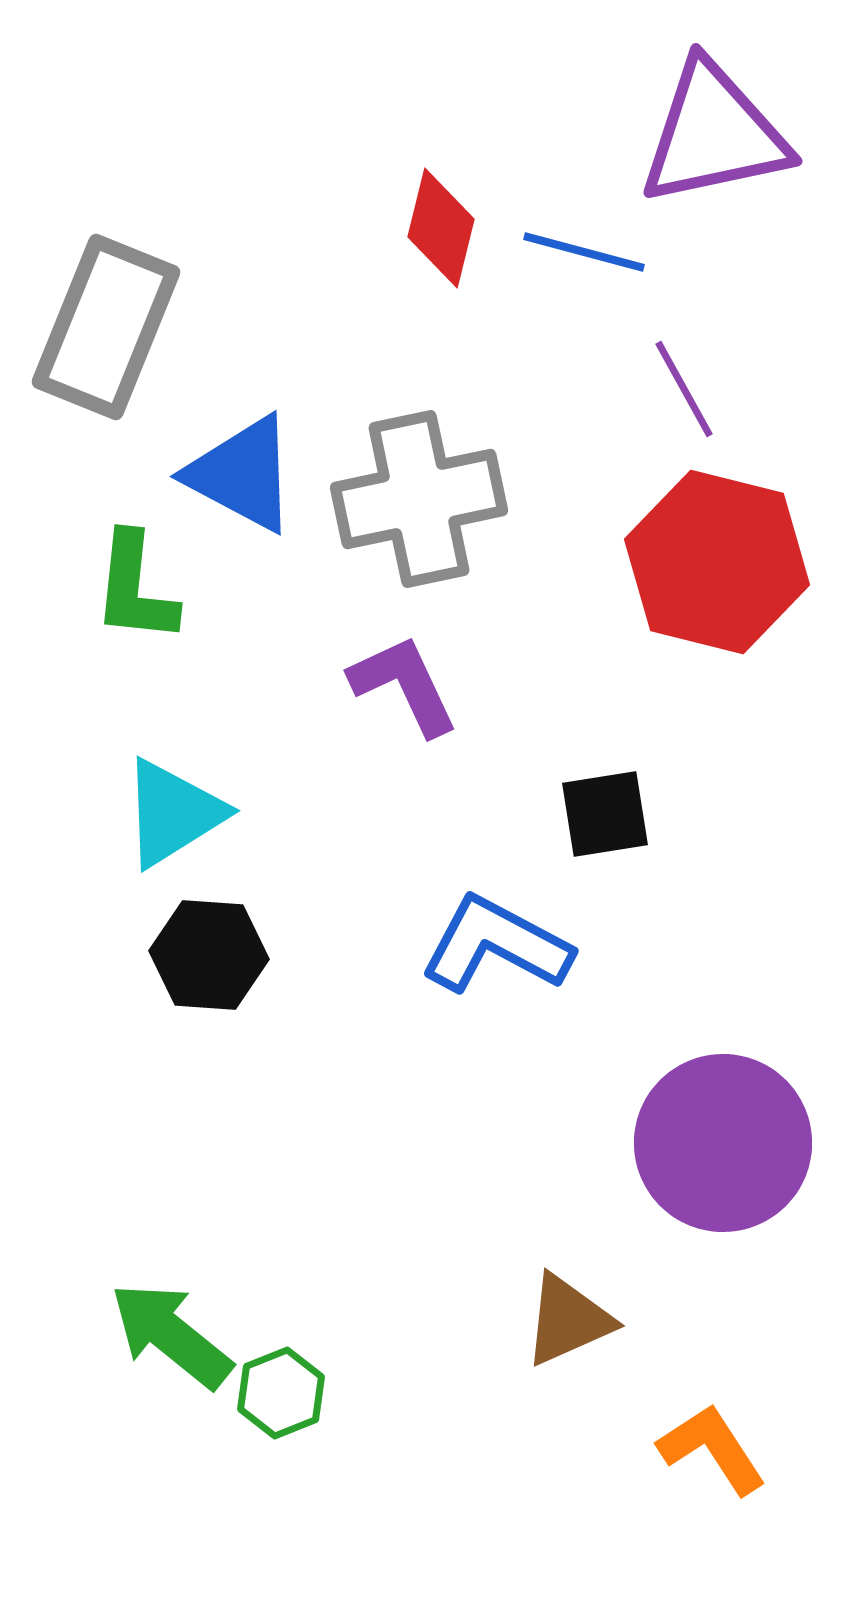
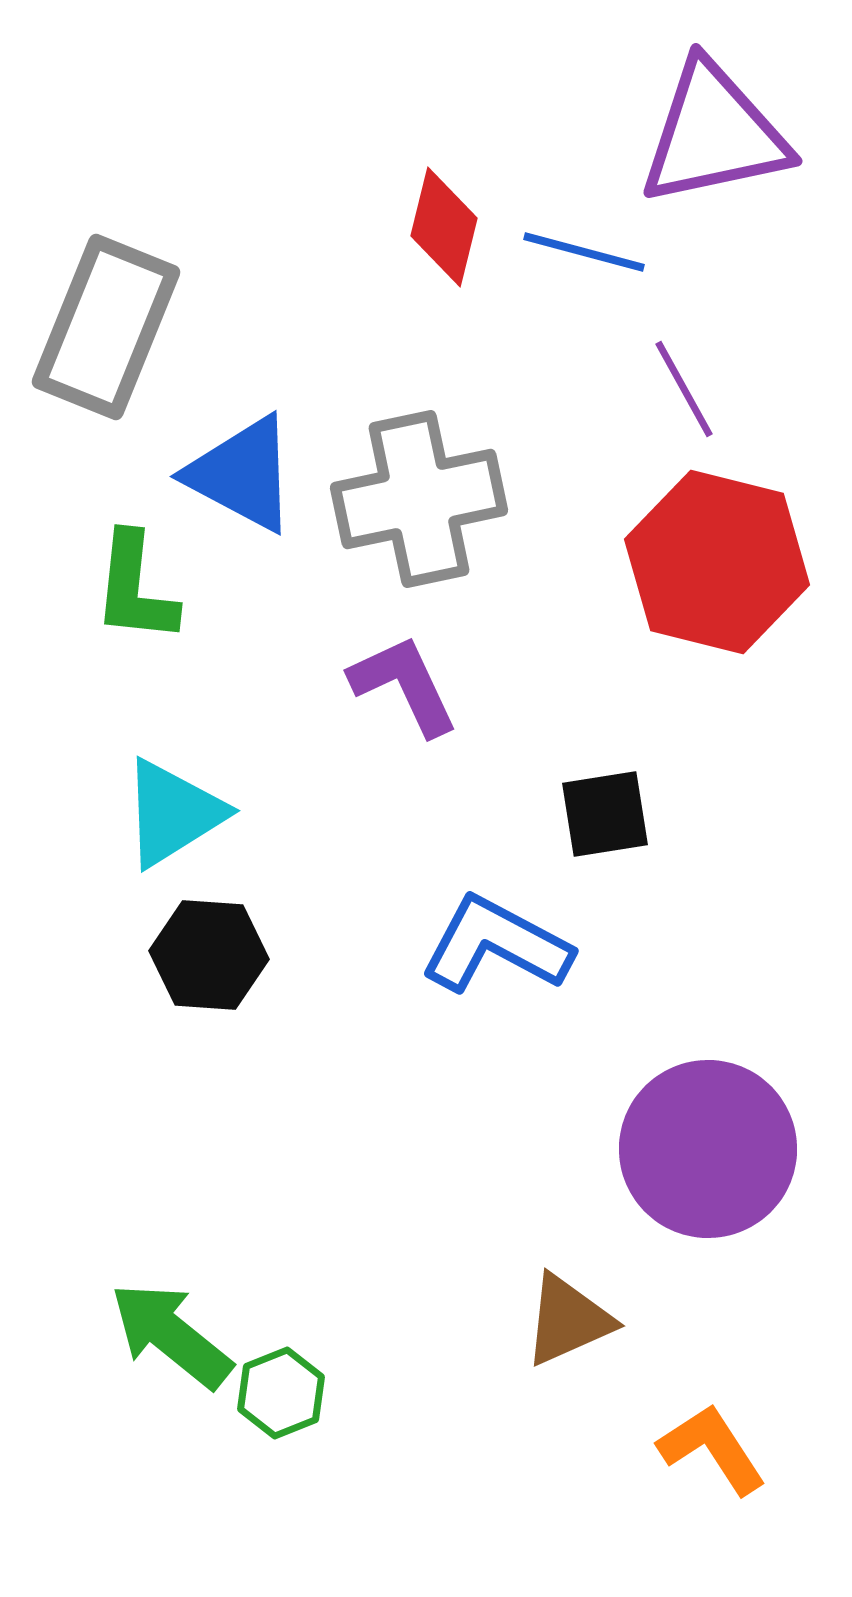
red diamond: moved 3 px right, 1 px up
purple circle: moved 15 px left, 6 px down
